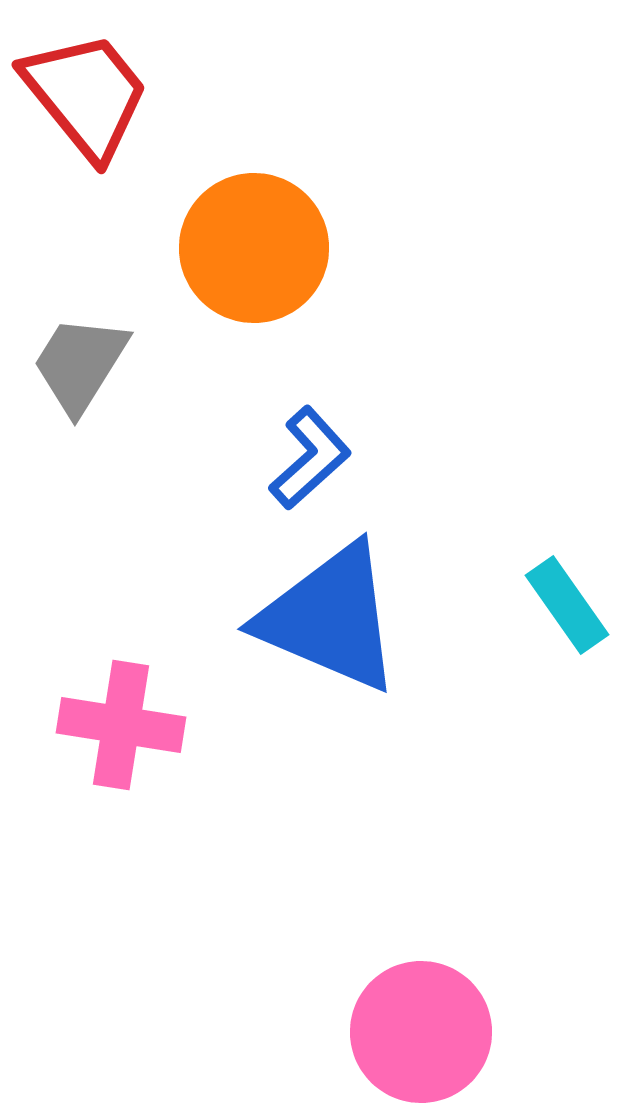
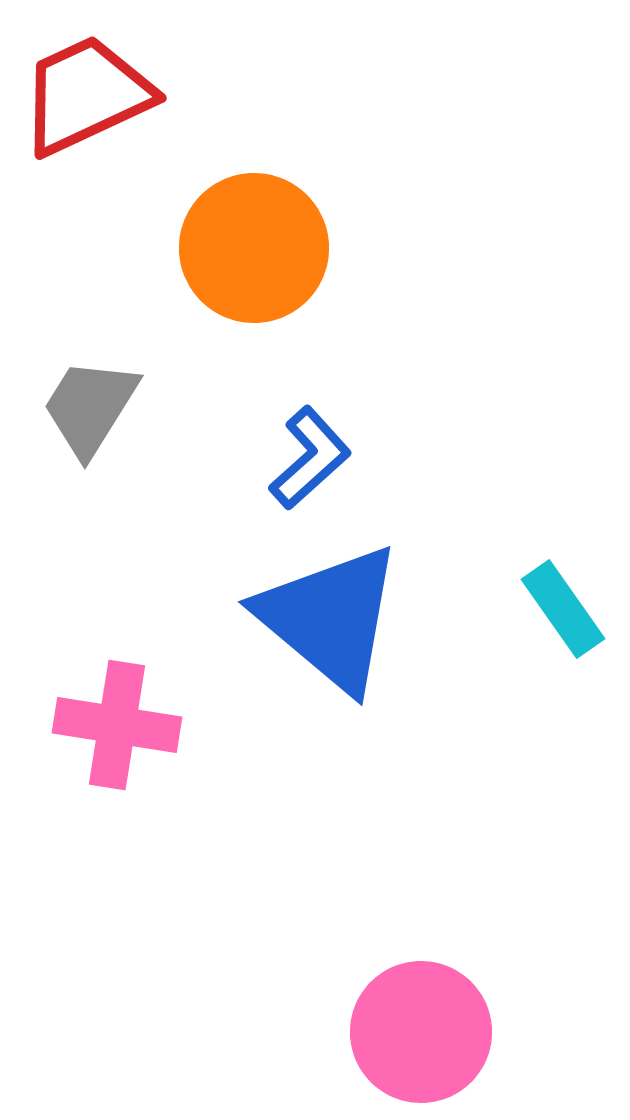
red trapezoid: rotated 76 degrees counterclockwise
gray trapezoid: moved 10 px right, 43 px down
cyan rectangle: moved 4 px left, 4 px down
blue triangle: rotated 17 degrees clockwise
pink cross: moved 4 px left
